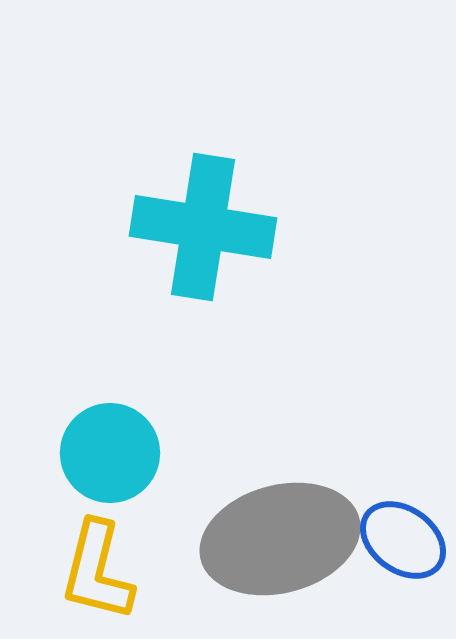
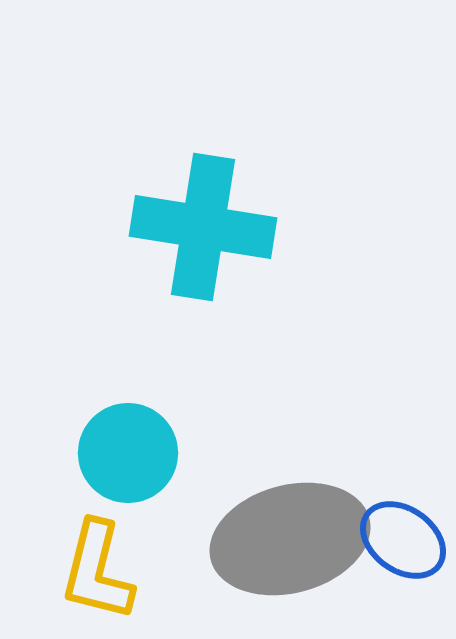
cyan circle: moved 18 px right
gray ellipse: moved 10 px right
